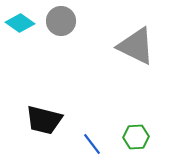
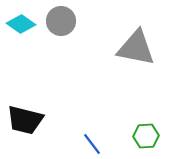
cyan diamond: moved 1 px right, 1 px down
gray triangle: moved 2 px down; rotated 15 degrees counterclockwise
black trapezoid: moved 19 px left
green hexagon: moved 10 px right, 1 px up
